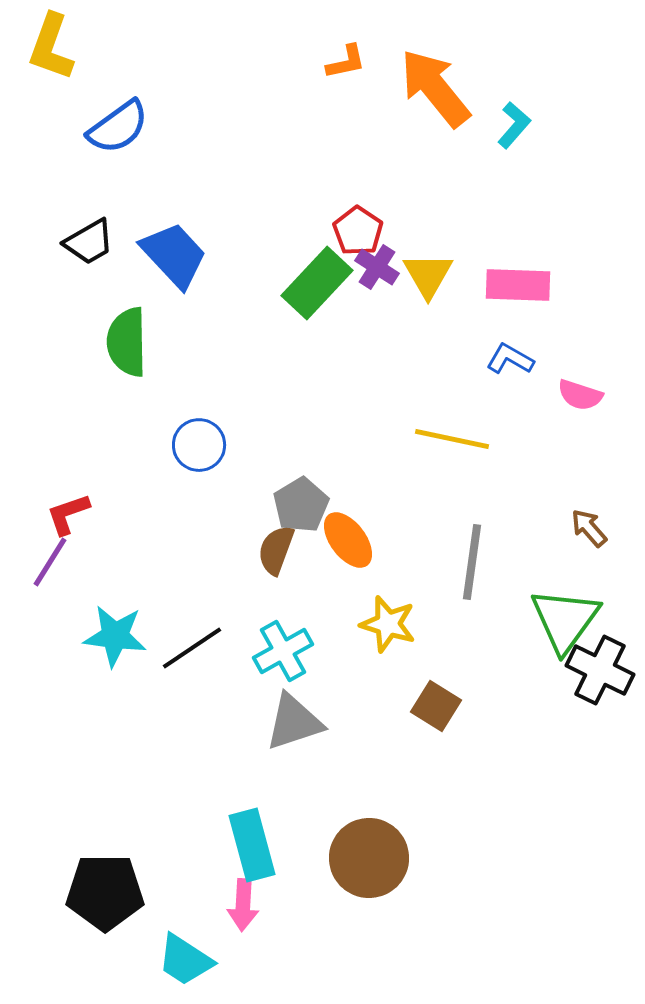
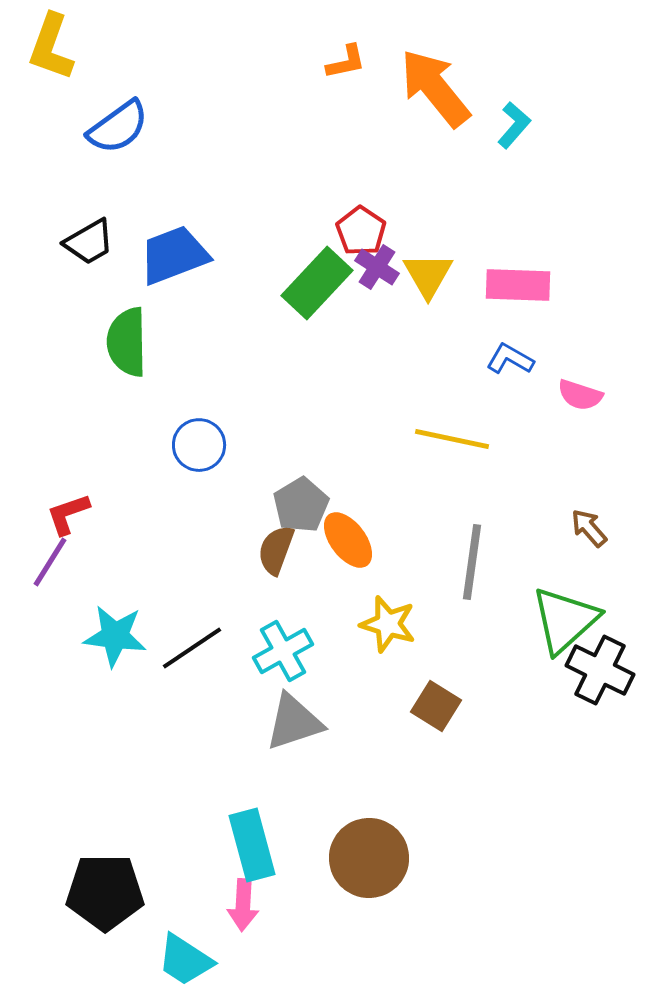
red pentagon: moved 3 px right
blue trapezoid: rotated 68 degrees counterclockwise
green triangle: rotated 12 degrees clockwise
